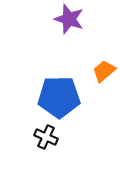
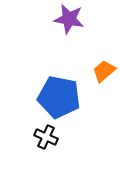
purple star: rotated 8 degrees counterclockwise
blue pentagon: rotated 12 degrees clockwise
